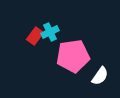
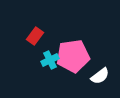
cyan cross: moved 28 px down
white semicircle: rotated 18 degrees clockwise
